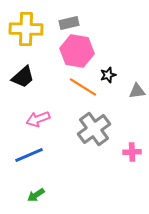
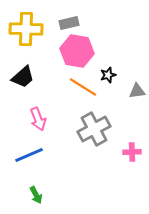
pink arrow: rotated 90 degrees counterclockwise
gray cross: rotated 8 degrees clockwise
green arrow: rotated 84 degrees counterclockwise
